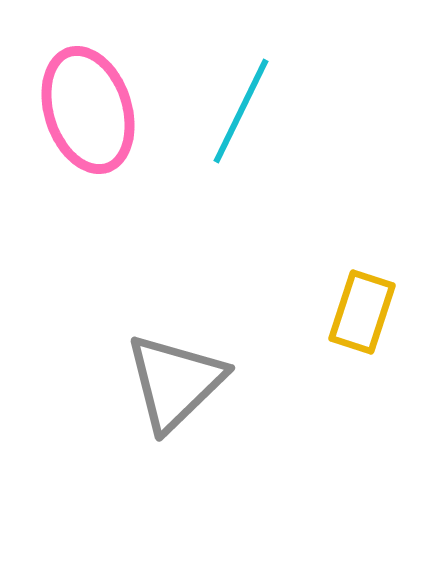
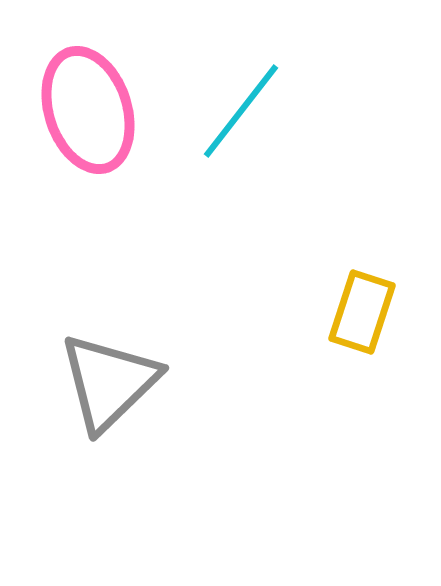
cyan line: rotated 12 degrees clockwise
gray triangle: moved 66 px left
